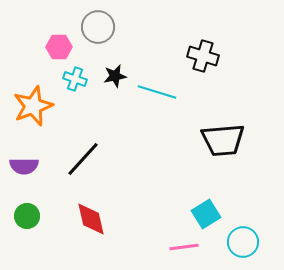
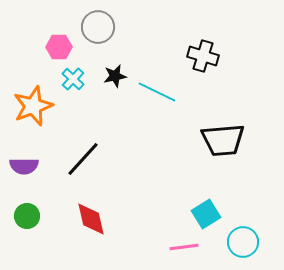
cyan cross: moved 2 px left; rotated 25 degrees clockwise
cyan line: rotated 9 degrees clockwise
